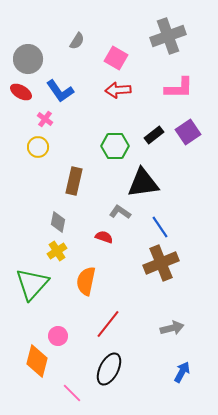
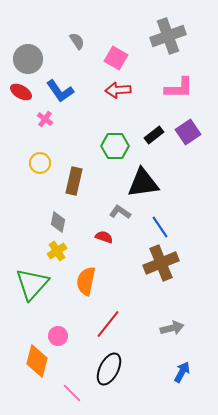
gray semicircle: rotated 66 degrees counterclockwise
yellow circle: moved 2 px right, 16 px down
